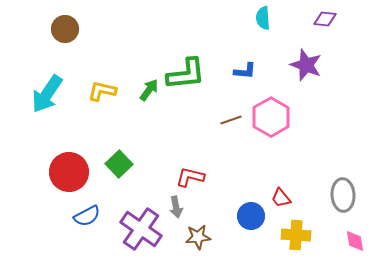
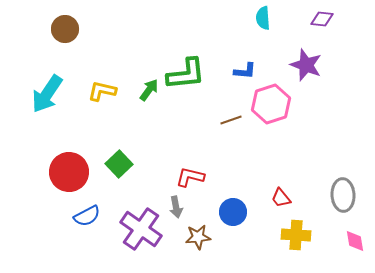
purple diamond: moved 3 px left
pink hexagon: moved 13 px up; rotated 12 degrees clockwise
blue circle: moved 18 px left, 4 px up
